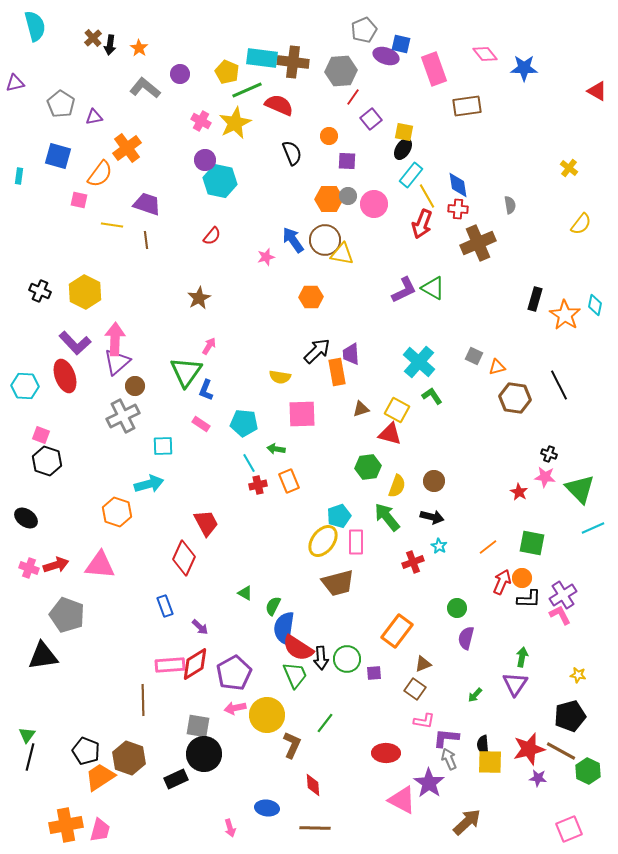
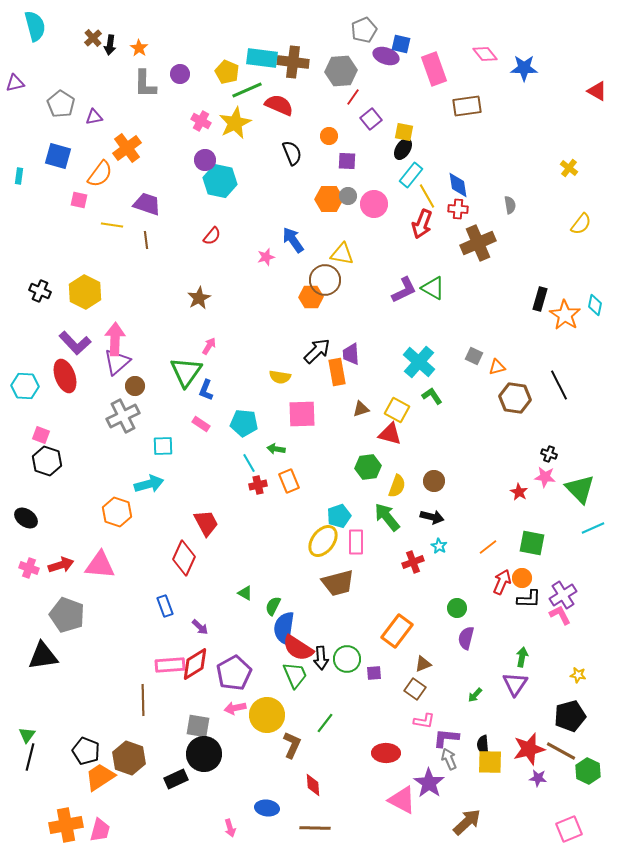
gray L-shape at (145, 88): moved 4 px up; rotated 128 degrees counterclockwise
brown circle at (325, 240): moved 40 px down
black rectangle at (535, 299): moved 5 px right
red arrow at (56, 565): moved 5 px right
